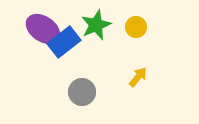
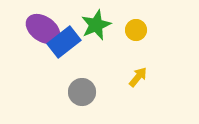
yellow circle: moved 3 px down
